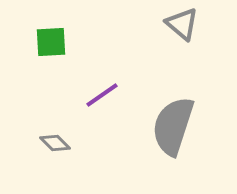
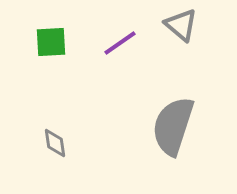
gray triangle: moved 1 px left, 1 px down
purple line: moved 18 px right, 52 px up
gray diamond: rotated 36 degrees clockwise
